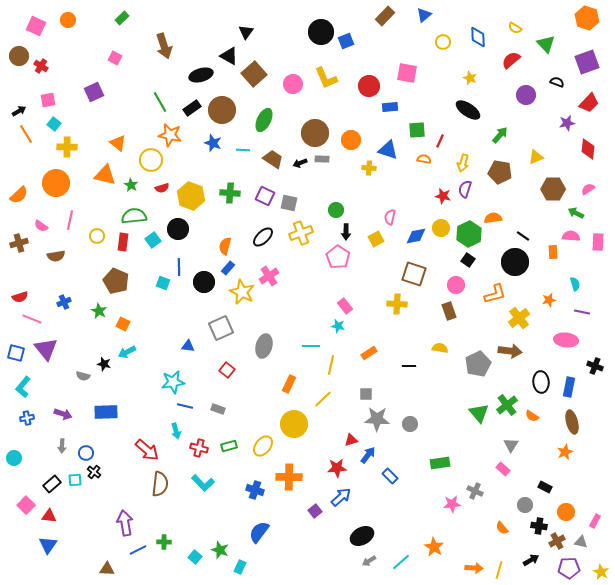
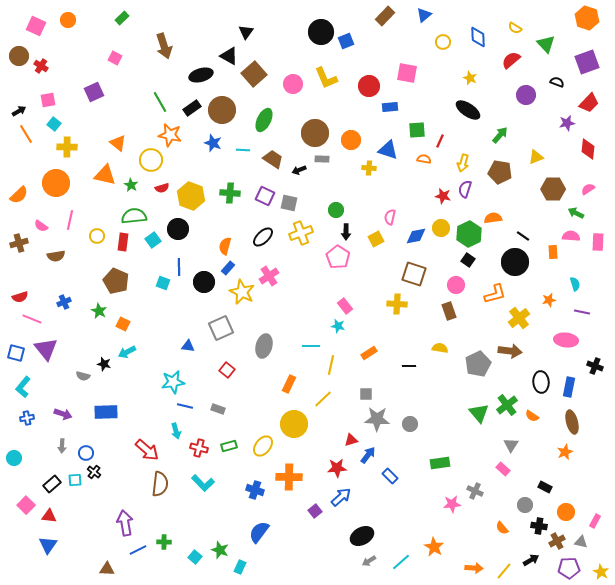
black arrow at (300, 163): moved 1 px left, 7 px down
yellow line at (499, 570): moved 5 px right, 1 px down; rotated 24 degrees clockwise
